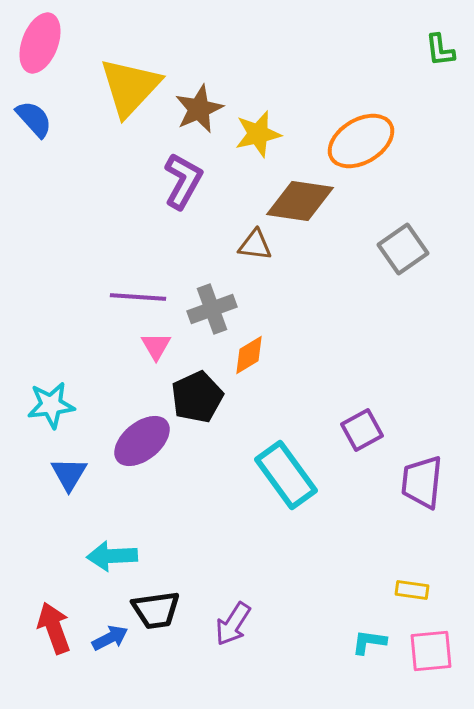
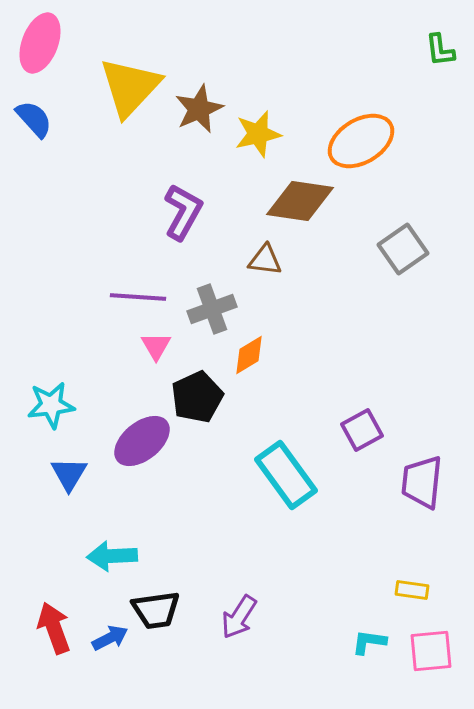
purple L-shape: moved 31 px down
brown triangle: moved 10 px right, 15 px down
purple arrow: moved 6 px right, 7 px up
